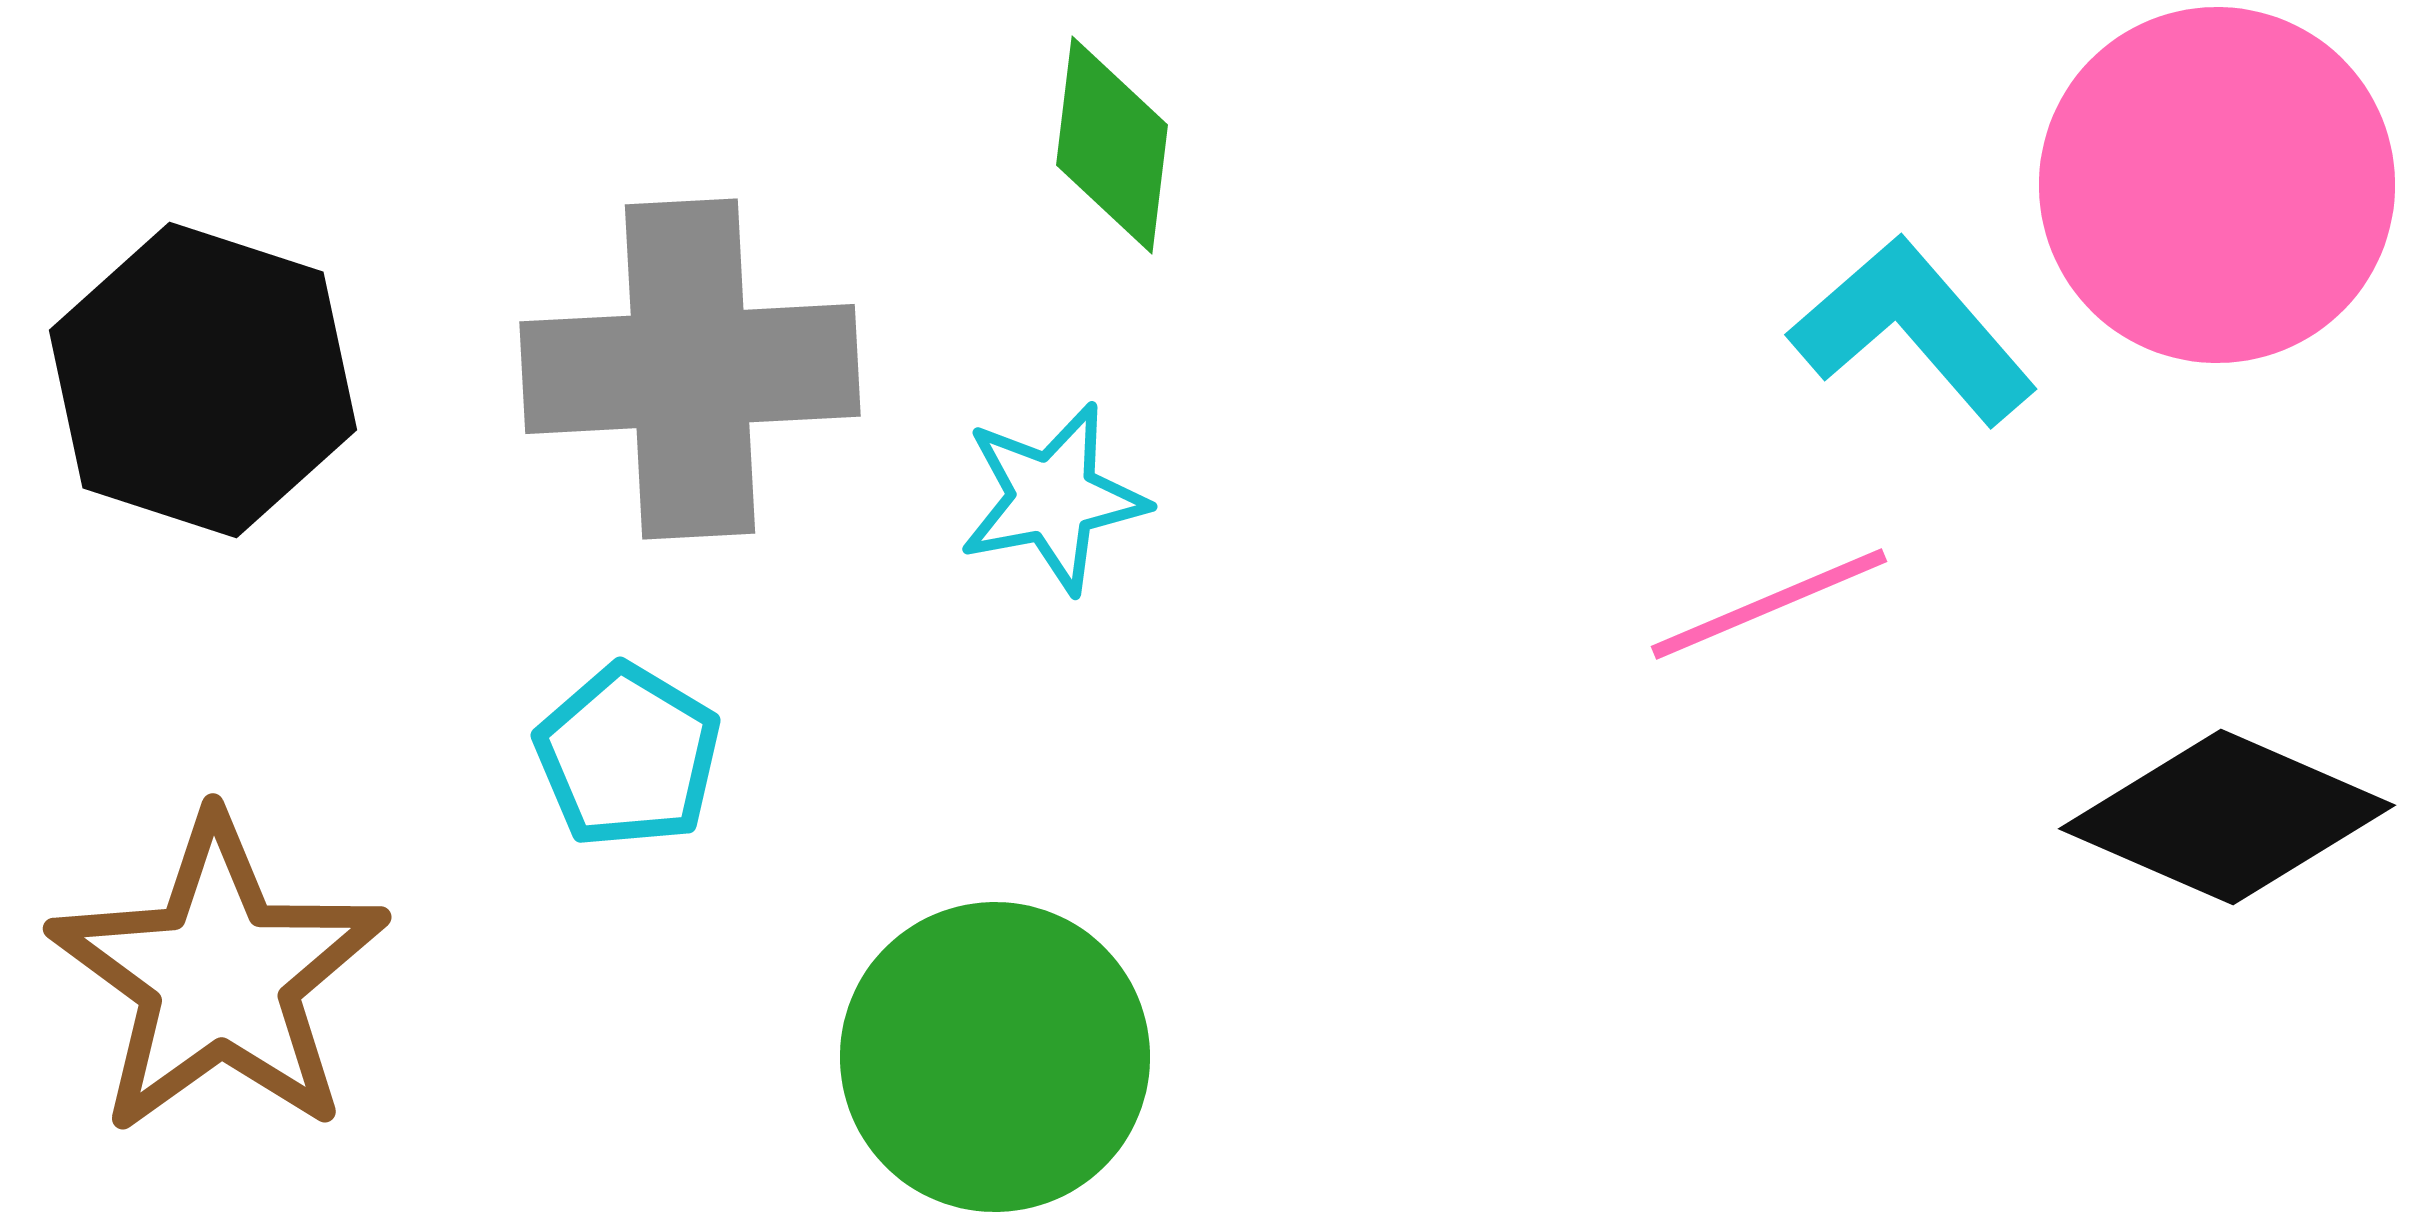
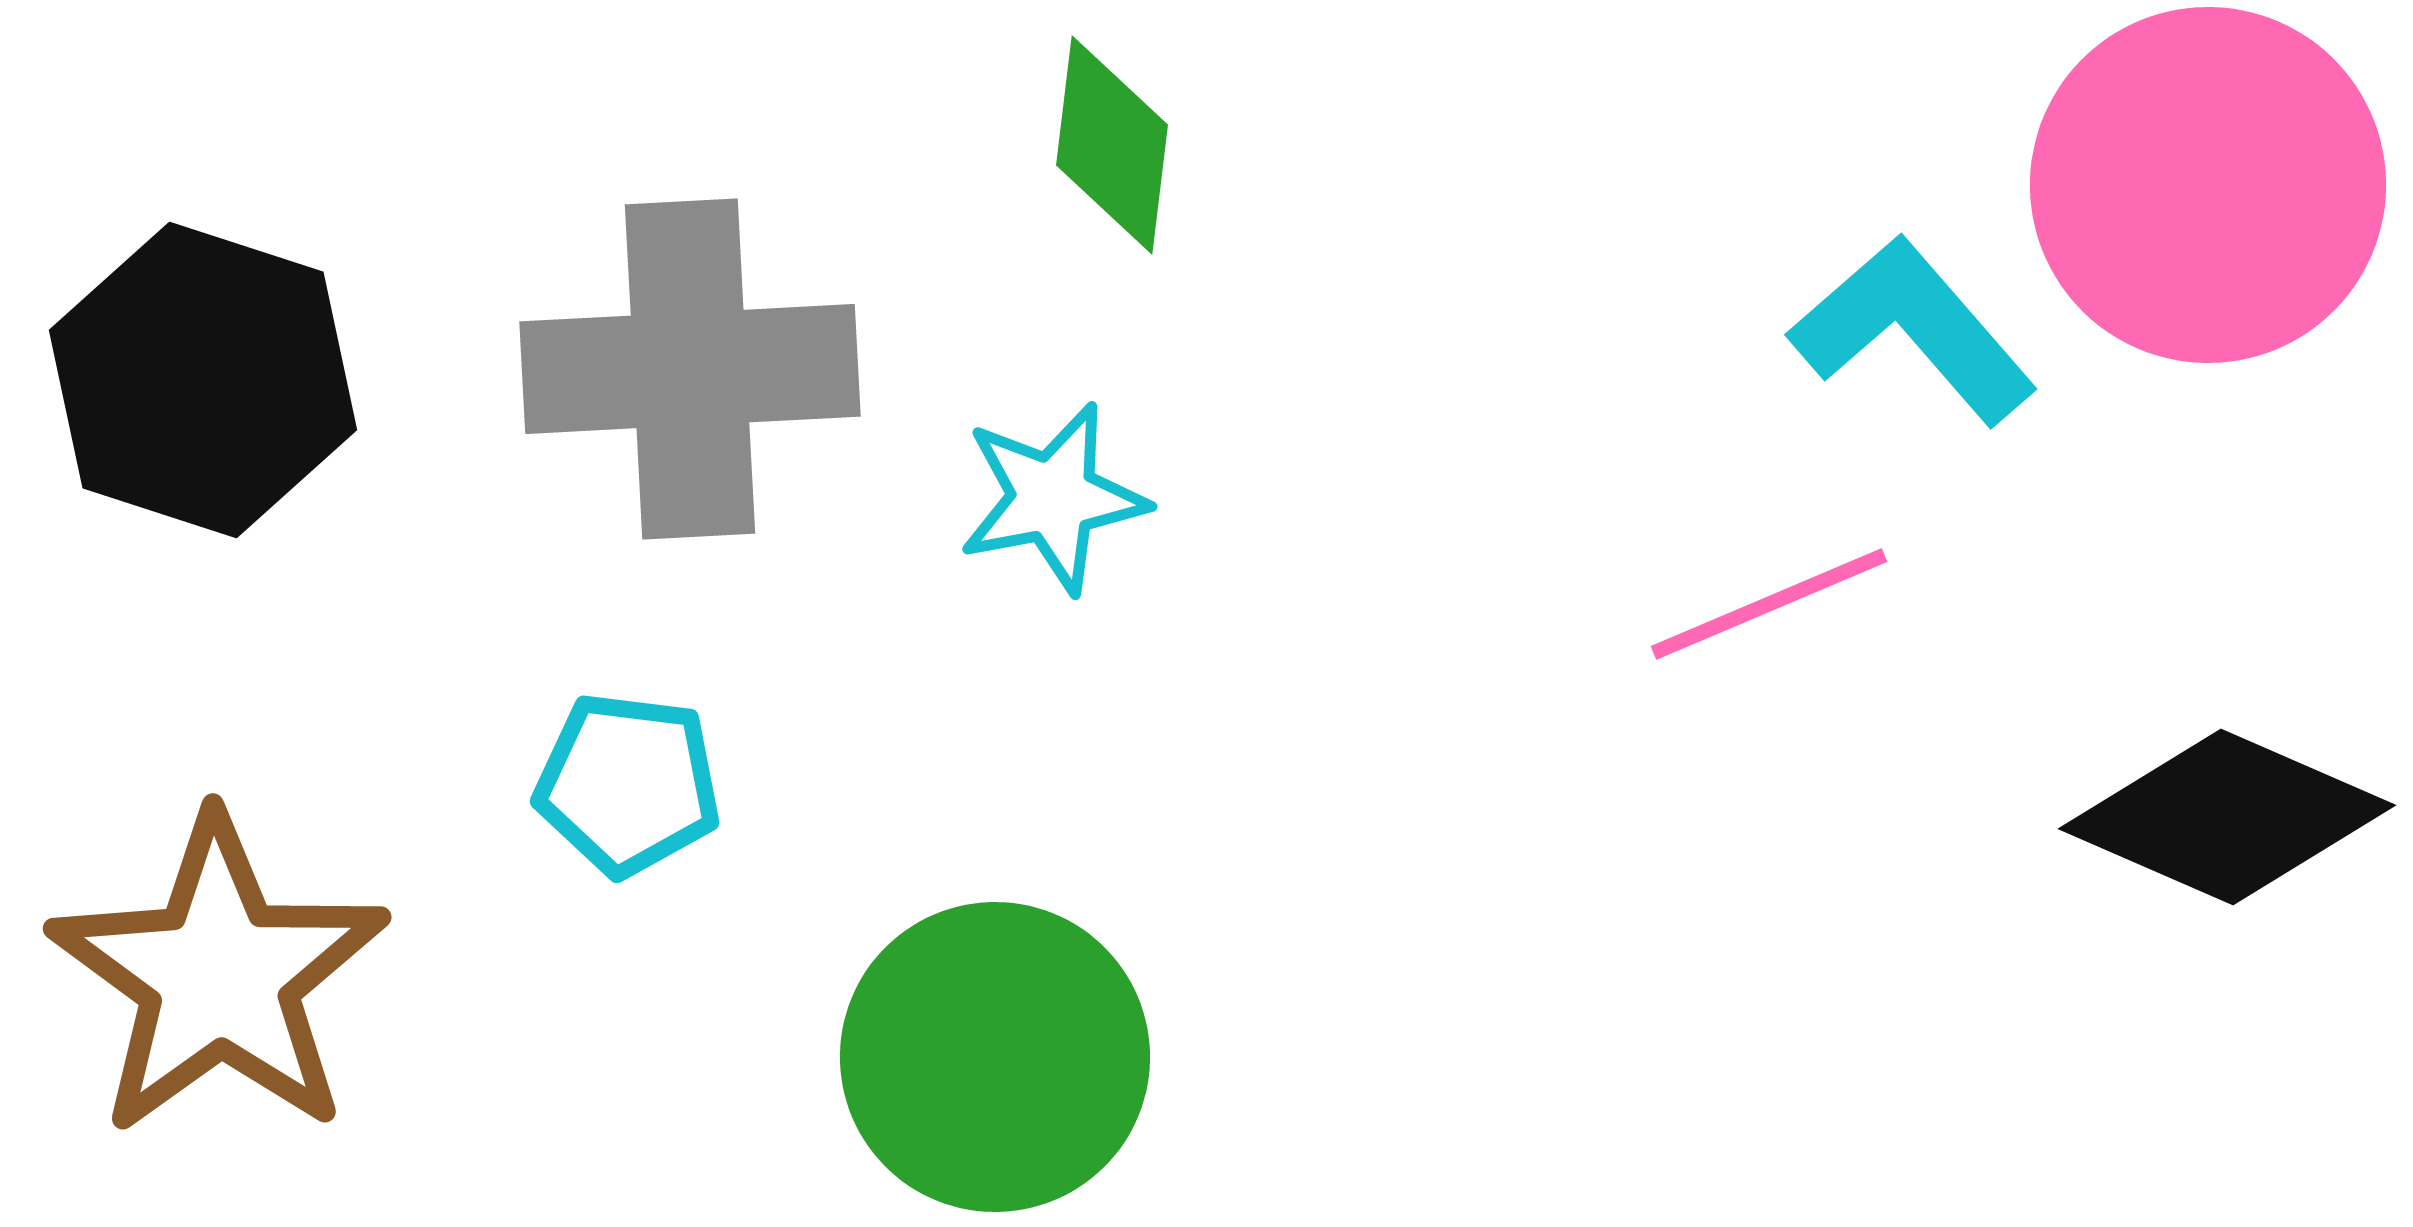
pink circle: moved 9 px left
cyan pentagon: moved 28 px down; rotated 24 degrees counterclockwise
